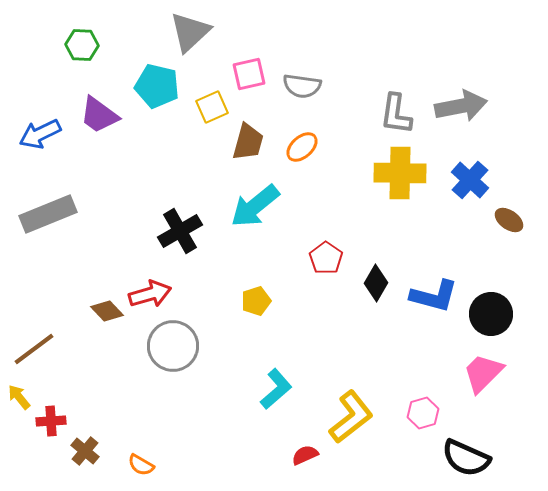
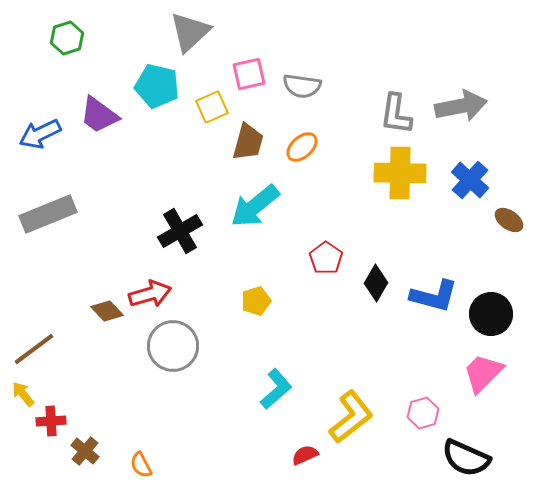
green hexagon: moved 15 px left, 7 px up; rotated 20 degrees counterclockwise
yellow arrow: moved 4 px right, 3 px up
orange semicircle: rotated 32 degrees clockwise
